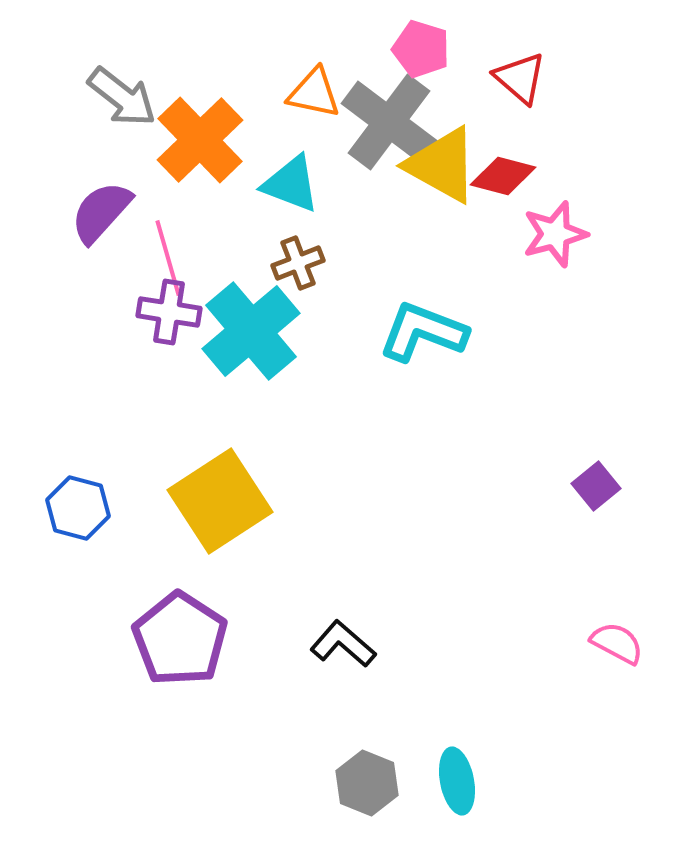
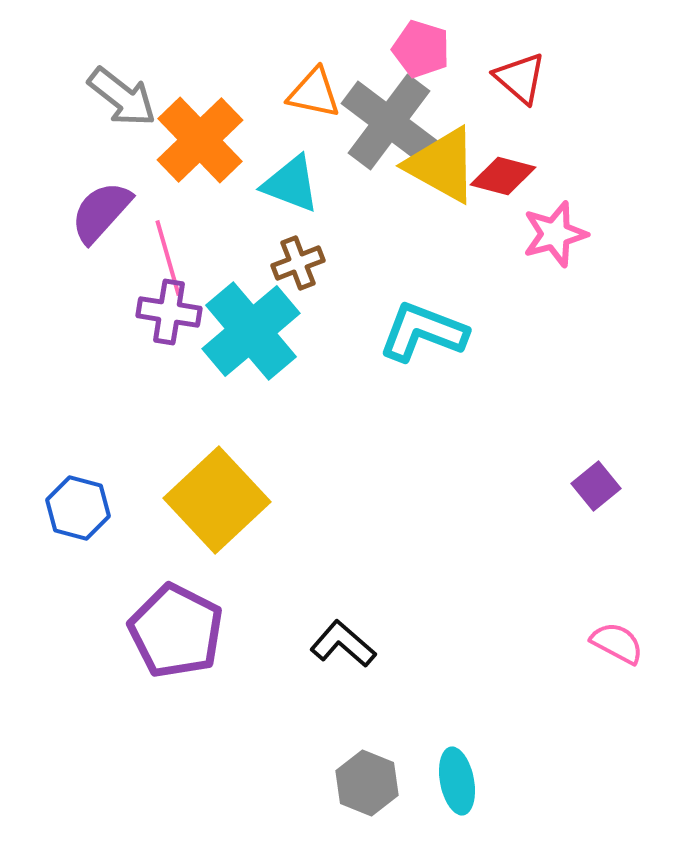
yellow square: moved 3 px left, 1 px up; rotated 10 degrees counterclockwise
purple pentagon: moved 4 px left, 8 px up; rotated 6 degrees counterclockwise
